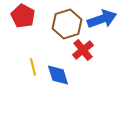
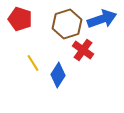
red pentagon: moved 3 px left, 3 px down; rotated 10 degrees counterclockwise
red cross: rotated 15 degrees counterclockwise
yellow line: moved 4 px up; rotated 18 degrees counterclockwise
blue diamond: rotated 50 degrees clockwise
